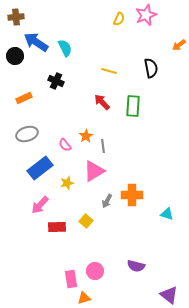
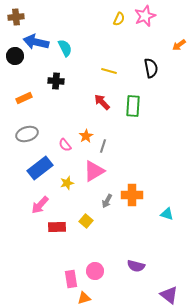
pink star: moved 1 px left, 1 px down
blue arrow: rotated 20 degrees counterclockwise
black cross: rotated 21 degrees counterclockwise
gray line: rotated 24 degrees clockwise
